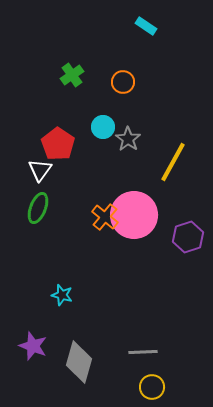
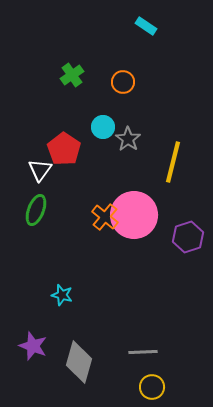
red pentagon: moved 6 px right, 5 px down
yellow line: rotated 15 degrees counterclockwise
green ellipse: moved 2 px left, 2 px down
